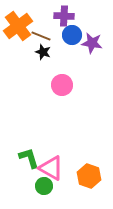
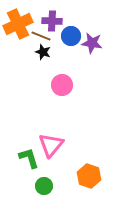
purple cross: moved 12 px left, 5 px down
orange cross: moved 2 px up; rotated 12 degrees clockwise
blue circle: moved 1 px left, 1 px down
pink triangle: moved 23 px up; rotated 40 degrees clockwise
